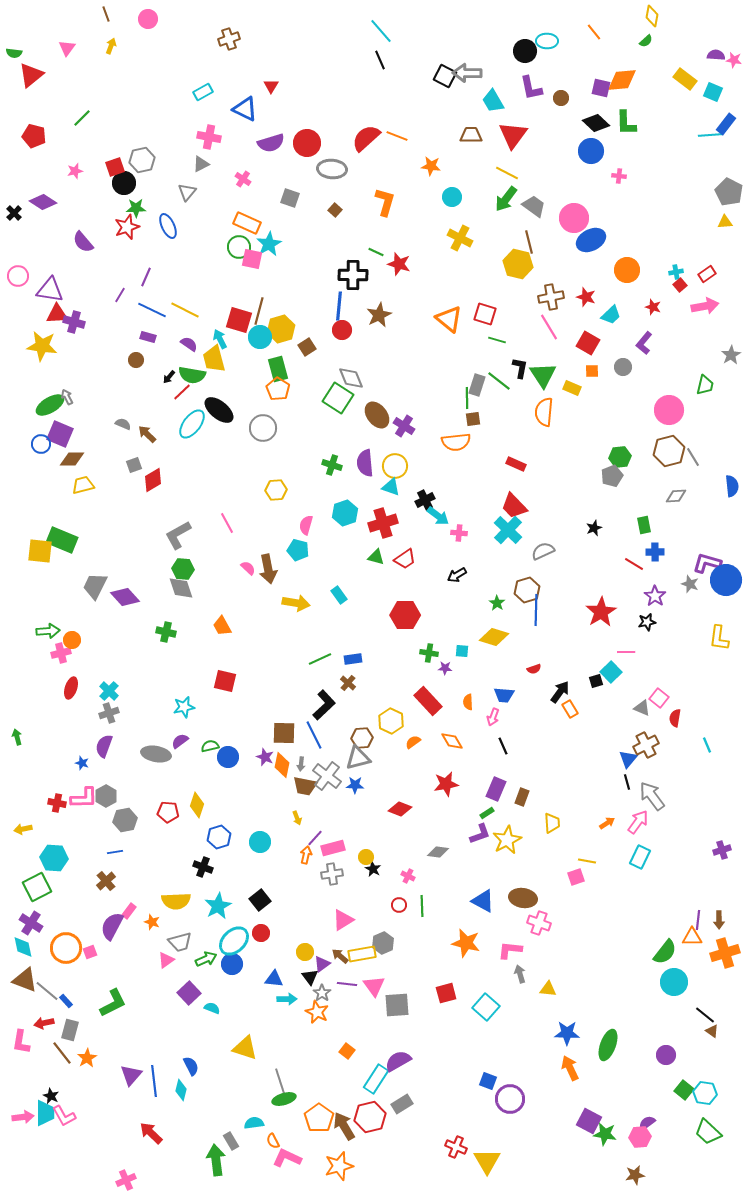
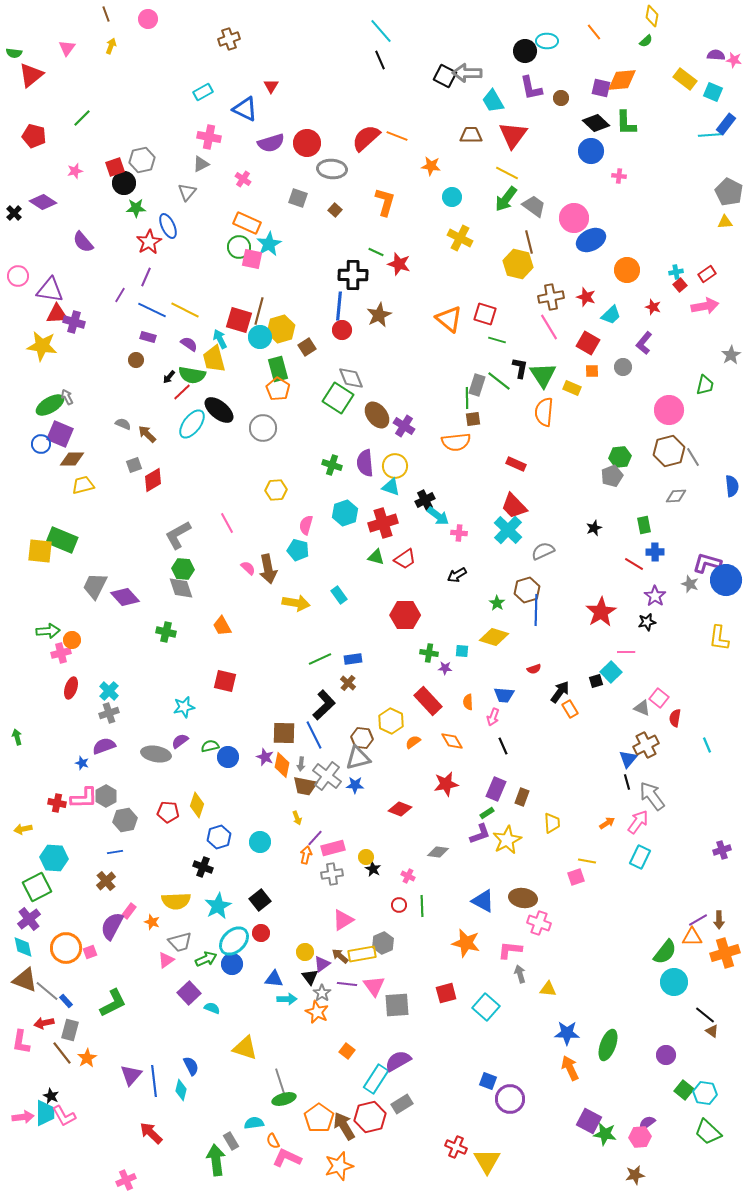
gray square at (290, 198): moved 8 px right
red star at (127, 227): moved 22 px right, 15 px down; rotated 10 degrees counterclockwise
brown hexagon at (362, 738): rotated 10 degrees clockwise
purple semicircle at (104, 746): rotated 50 degrees clockwise
purple line at (698, 920): rotated 54 degrees clockwise
purple cross at (31, 923): moved 2 px left, 4 px up; rotated 20 degrees clockwise
